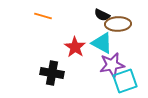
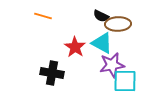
black semicircle: moved 1 px left, 1 px down
cyan square: rotated 20 degrees clockwise
